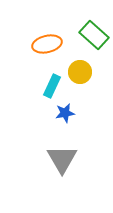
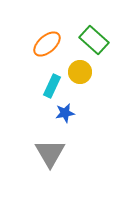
green rectangle: moved 5 px down
orange ellipse: rotated 28 degrees counterclockwise
gray triangle: moved 12 px left, 6 px up
